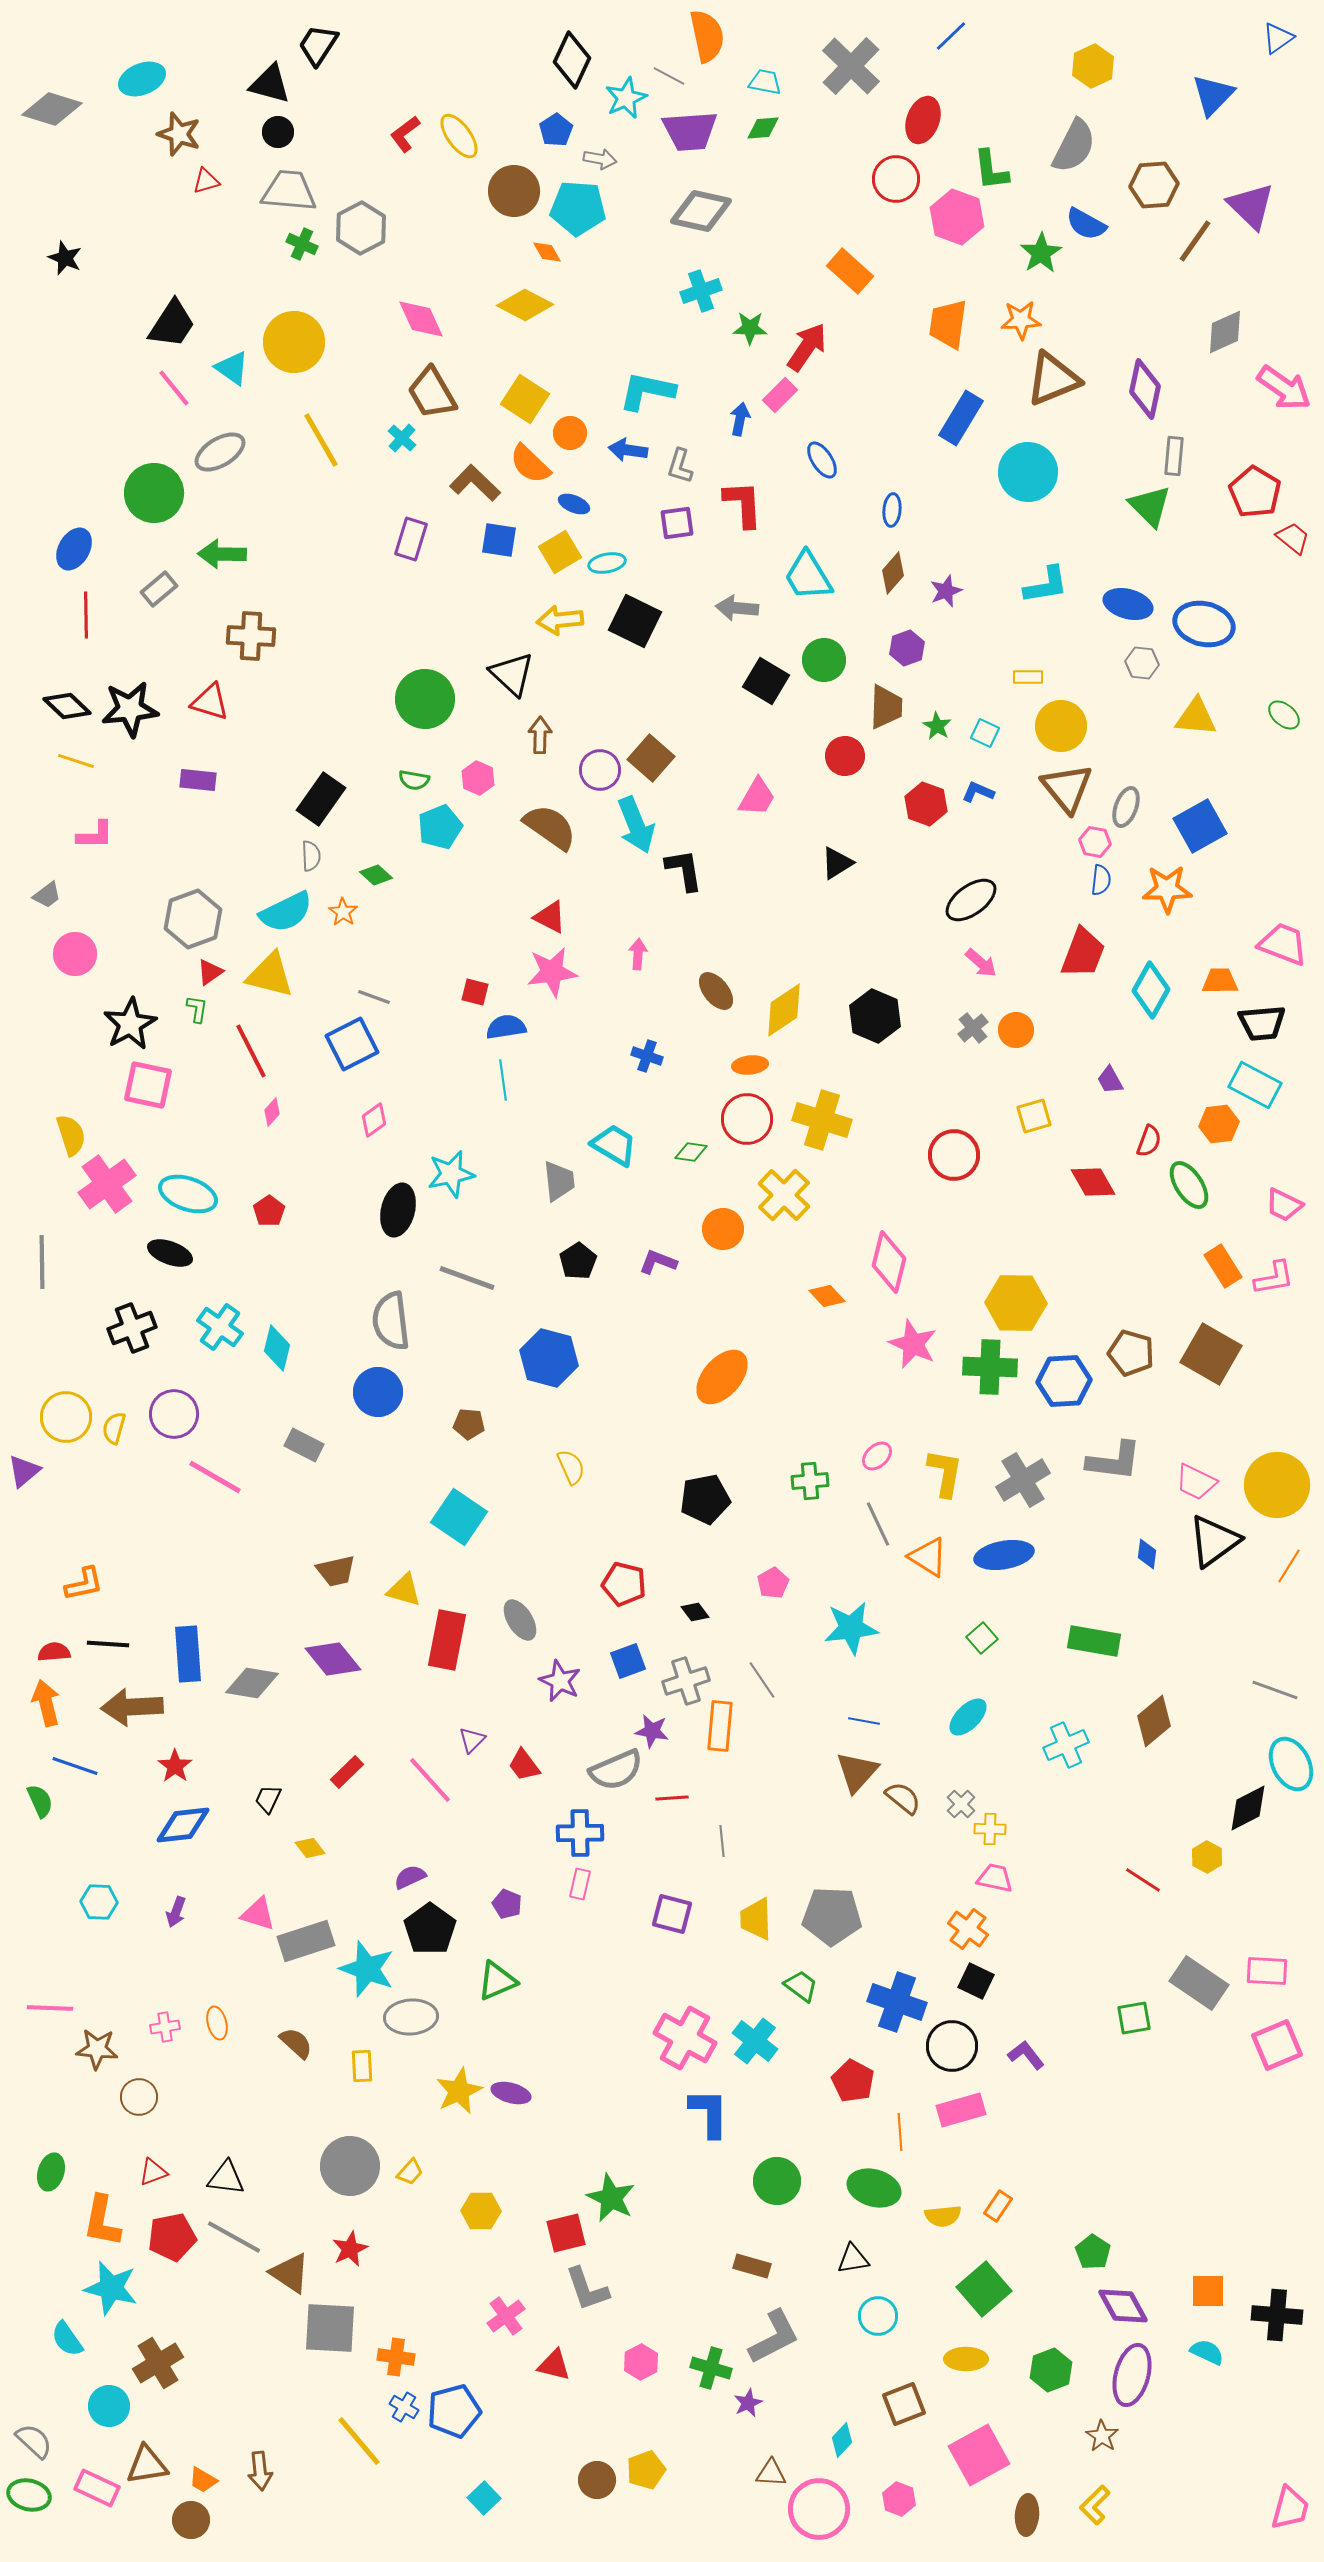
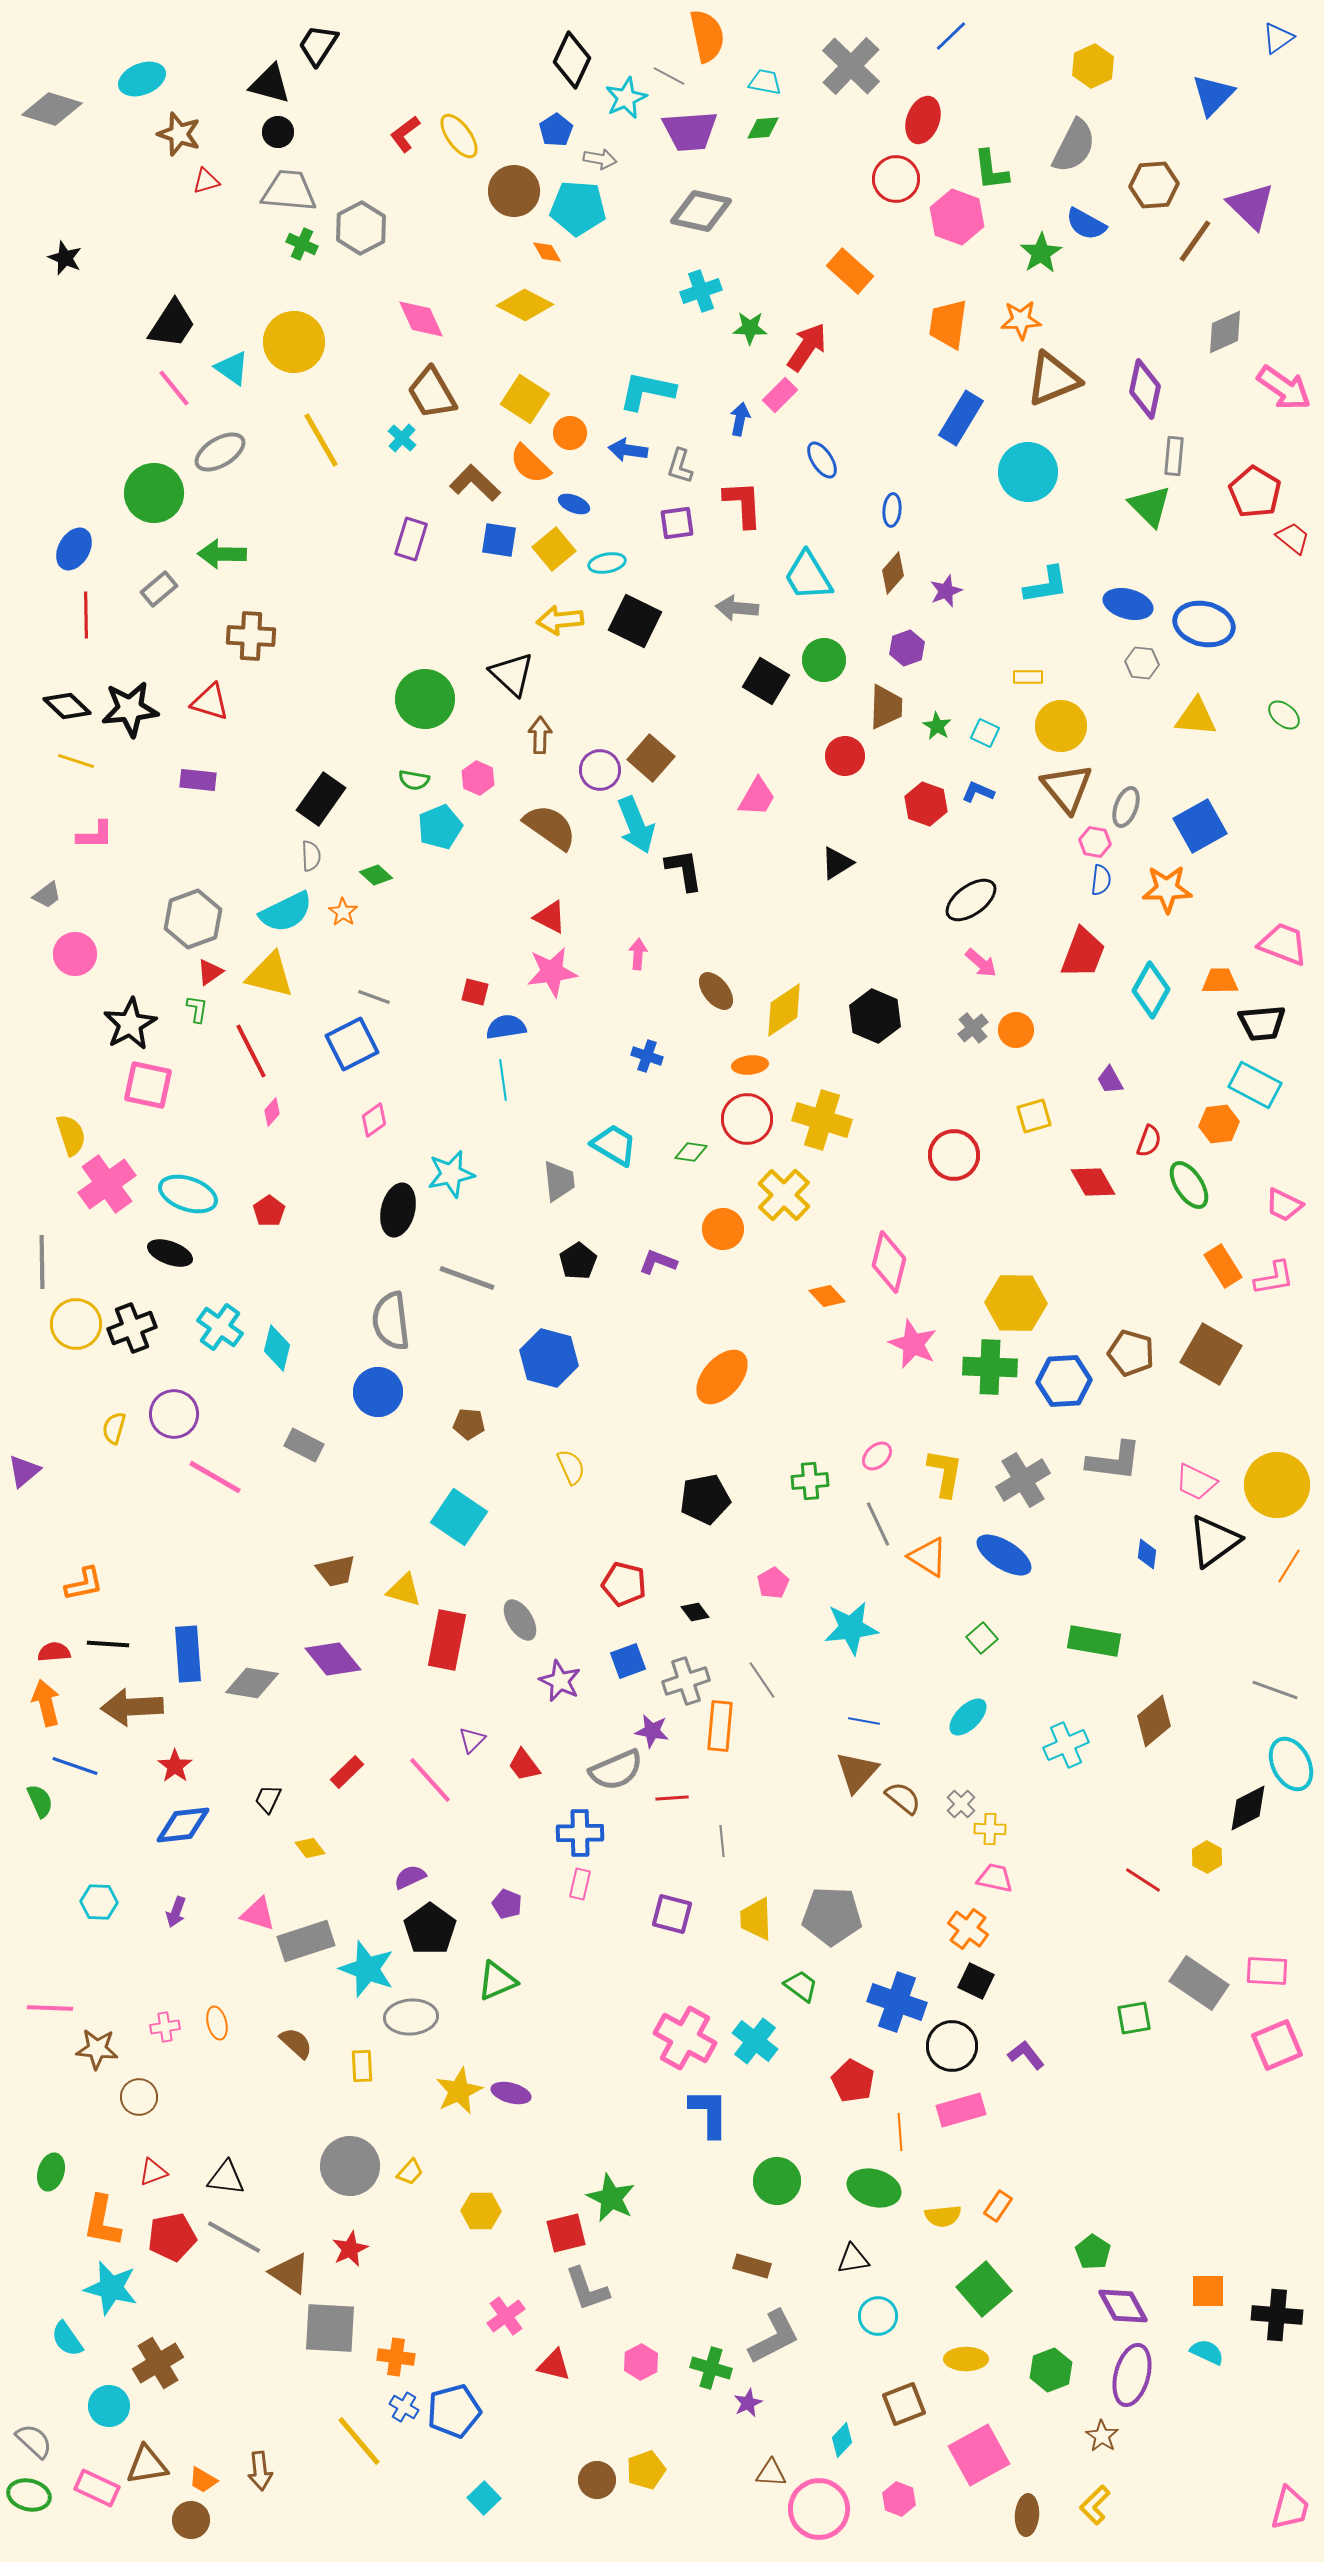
yellow square at (560, 552): moved 6 px left, 3 px up; rotated 9 degrees counterclockwise
yellow circle at (66, 1417): moved 10 px right, 93 px up
blue ellipse at (1004, 1555): rotated 42 degrees clockwise
